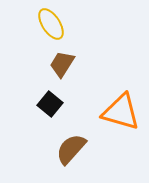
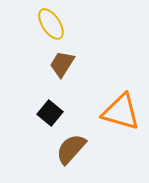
black square: moved 9 px down
